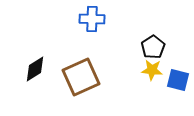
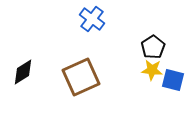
blue cross: rotated 35 degrees clockwise
black diamond: moved 12 px left, 3 px down
blue square: moved 5 px left
